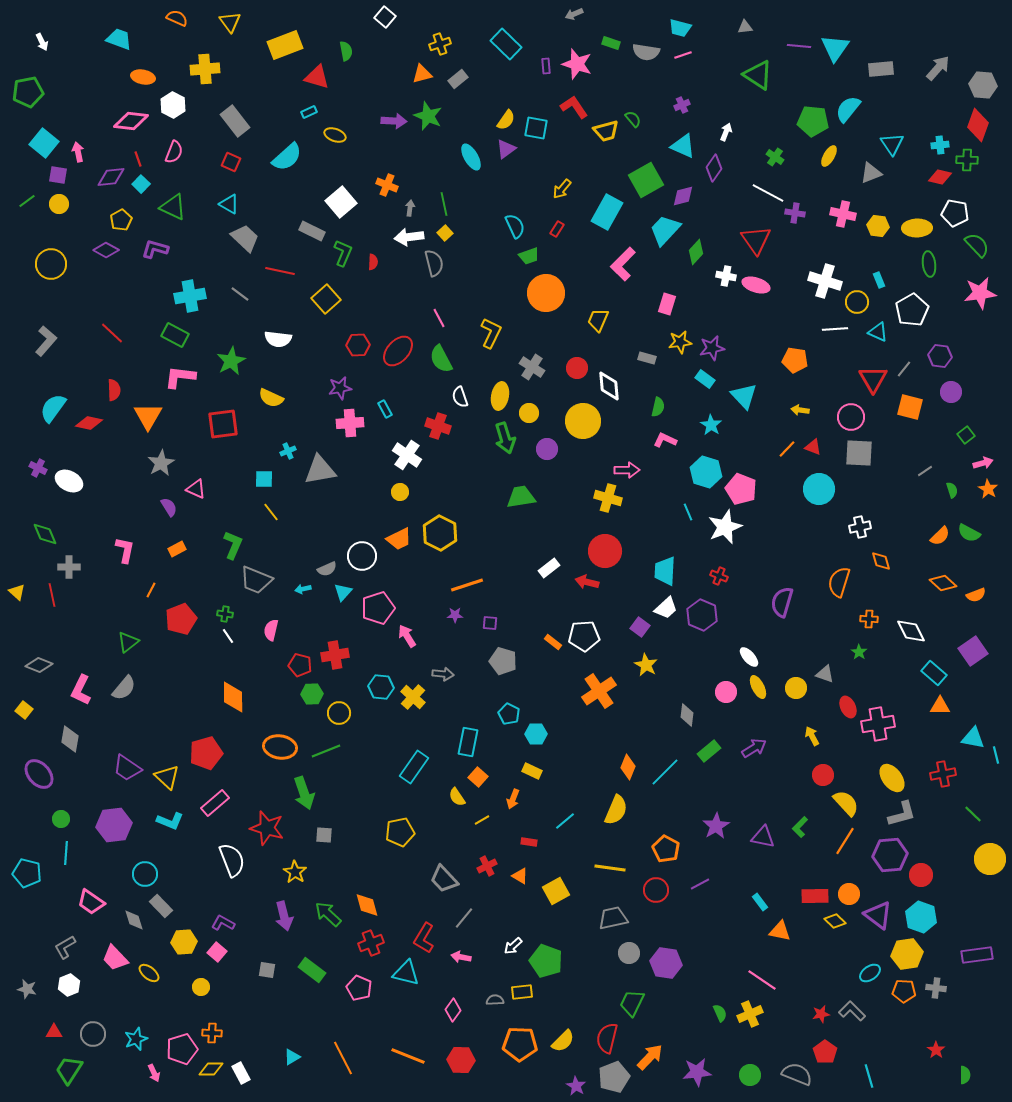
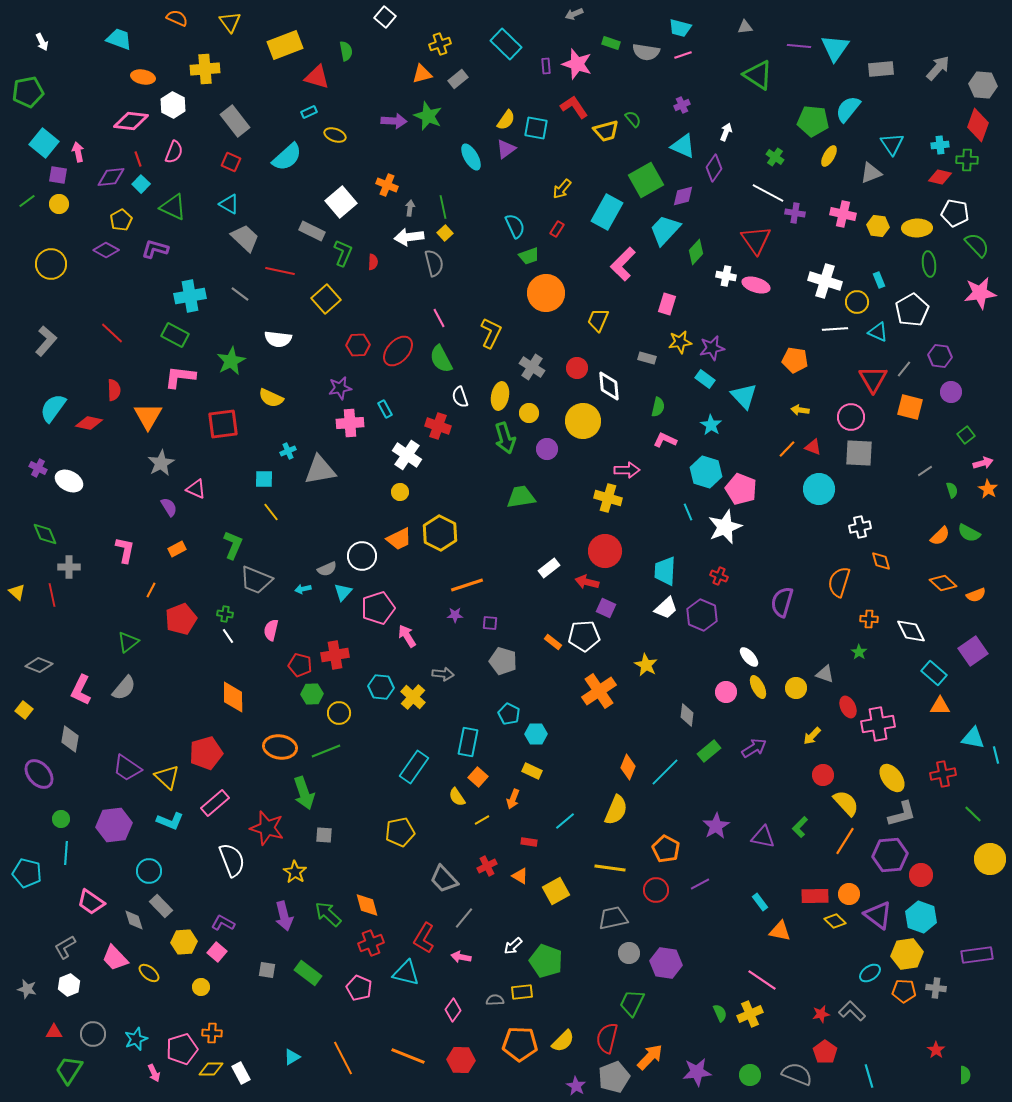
green line at (444, 204): moved 1 px left, 3 px down
purple square at (640, 627): moved 34 px left, 19 px up; rotated 12 degrees counterclockwise
yellow arrow at (812, 736): rotated 108 degrees counterclockwise
cyan circle at (145, 874): moved 4 px right, 3 px up
green rectangle at (312, 970): moved 4 px left, 3 px down
